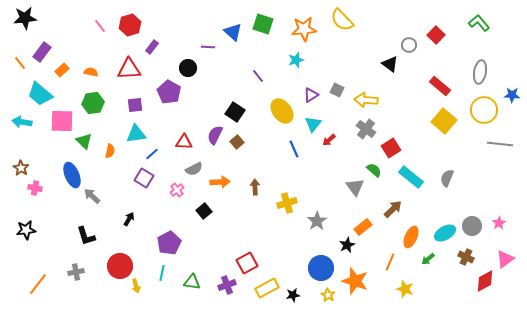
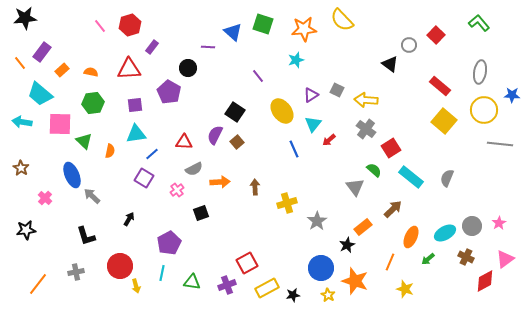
pink square at (62, 121): moved 2 px left, 3 px down
pink cross at (35, 188): moved 10 px right, 10 px down; rotated 32 degrees clockwise
black square at (204, 211): moved 3 px left, 2 px down; rotated 21 degrees clockwise
